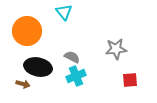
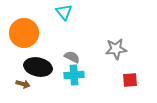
orange circle: moved 3 px left, 2 px down
cyan cross: moved 2 px left, 1 px up; rotated 18 degrees clockwise
